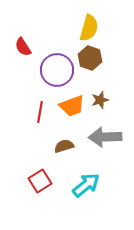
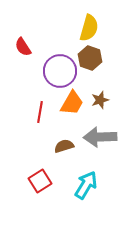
purple circle: moved 3 px right, 1 px down
orange trapezoid: moved 3 px up; rotated 40 degrees counterclockwise
gray arrow: moved 5 px left
cyan arrow: rotated 20 degrees counterclockwise
